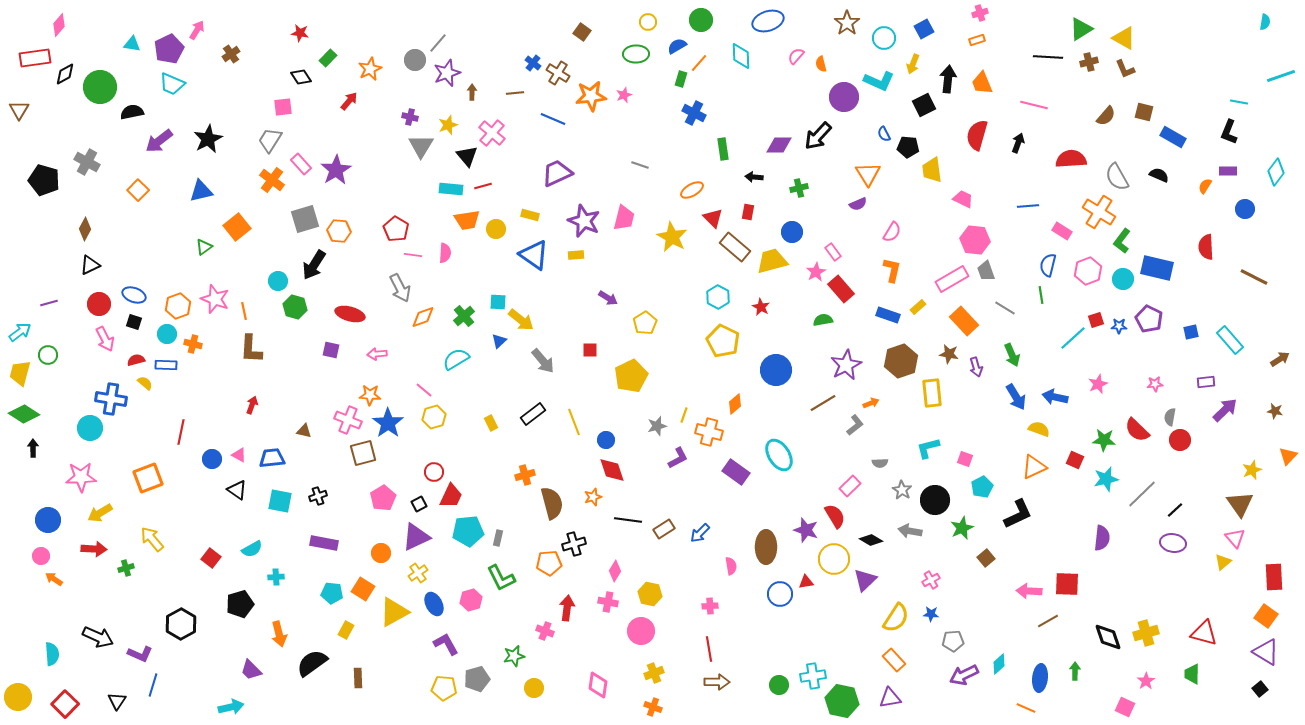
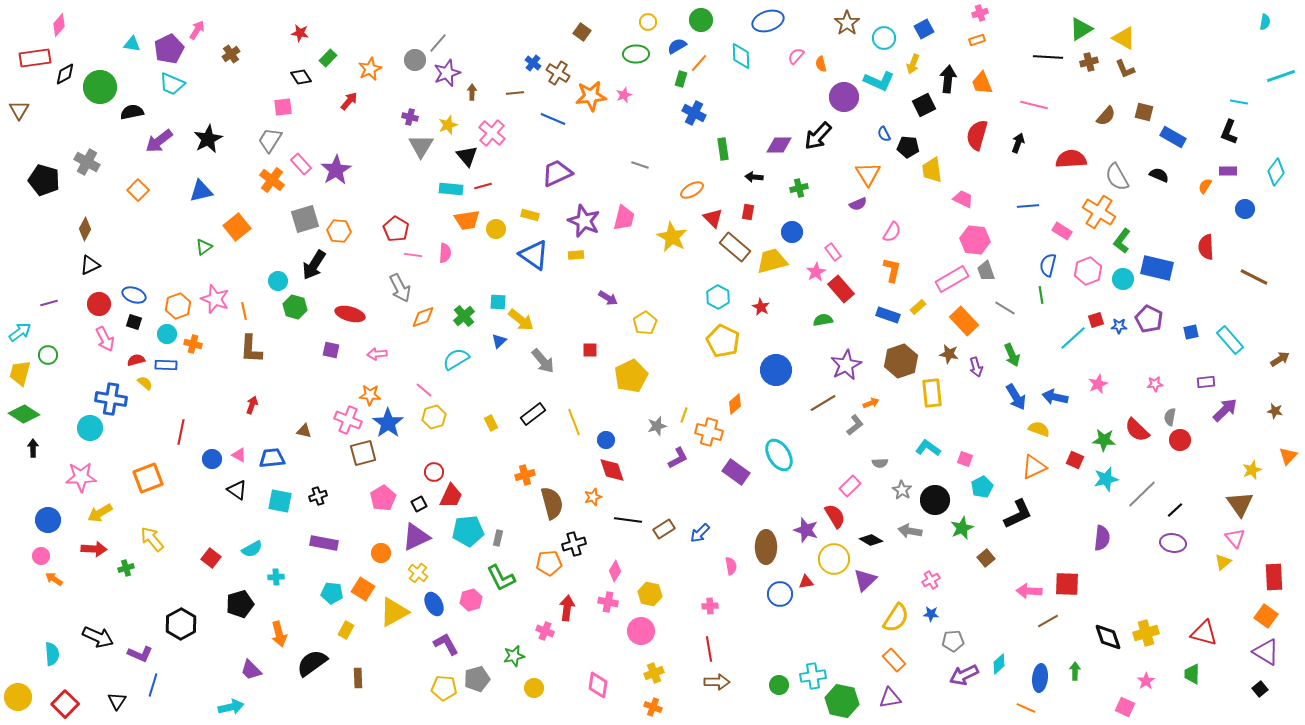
cyan L-shape at (928, 448): rotated 50 degrees clockwise
yellow cross at (418, 573): rotated 18 degrees counterclockwise
